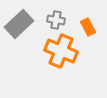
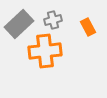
gray cross: moved 3 px left; rotated 24 degrees counterclockwise
orange cross: moved 16 px left; rotated 28 degrees counterclockwise
